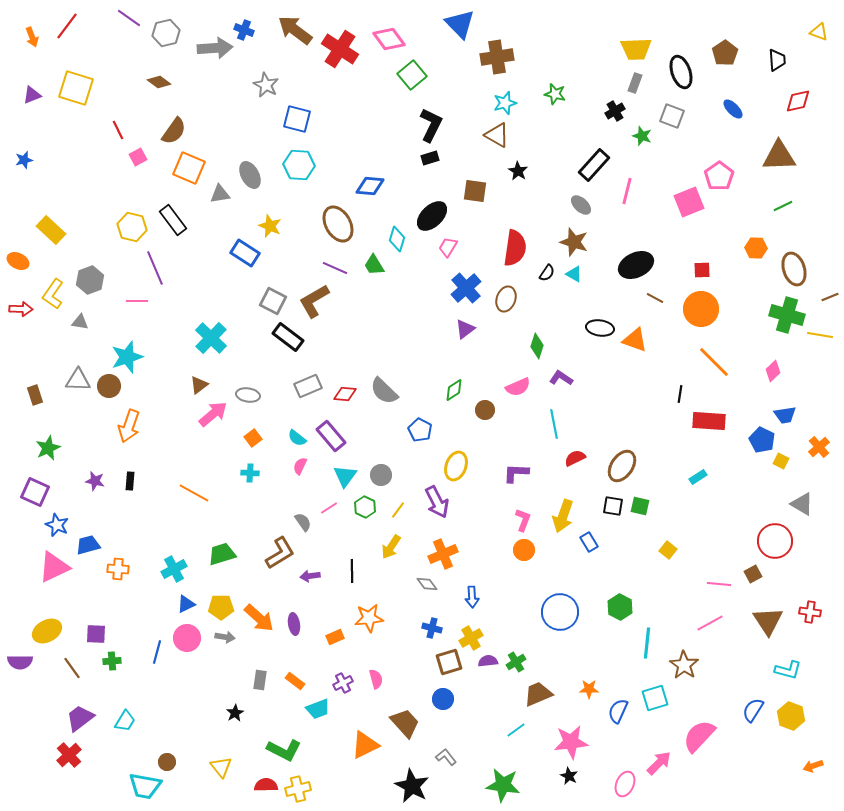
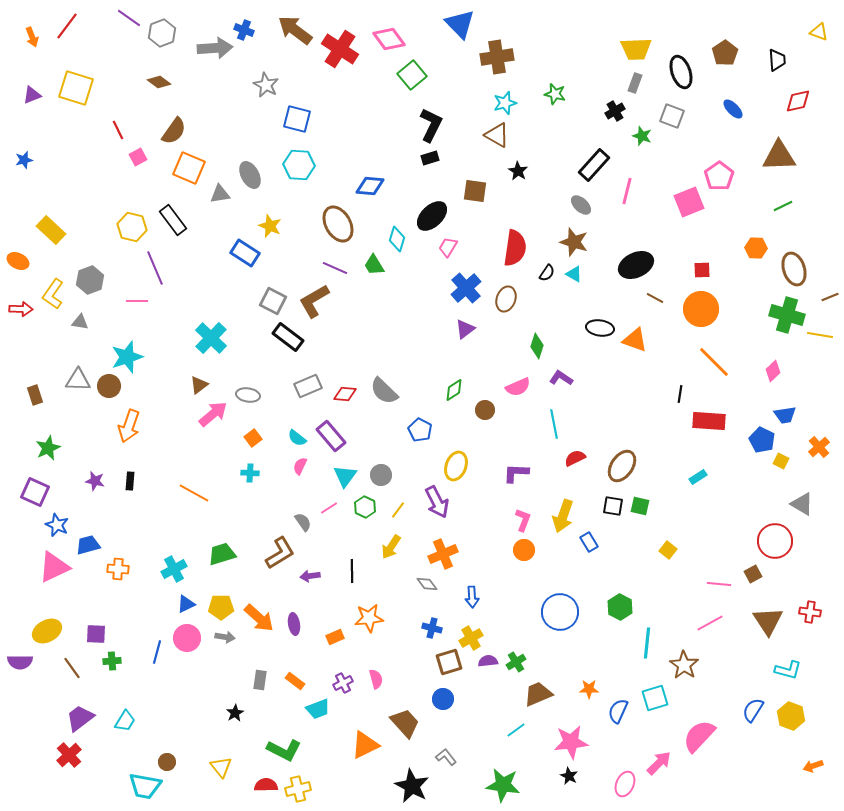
gray hexagon at (166, 33): moved 4 px left; rotated 8 degrees counterclockwise
